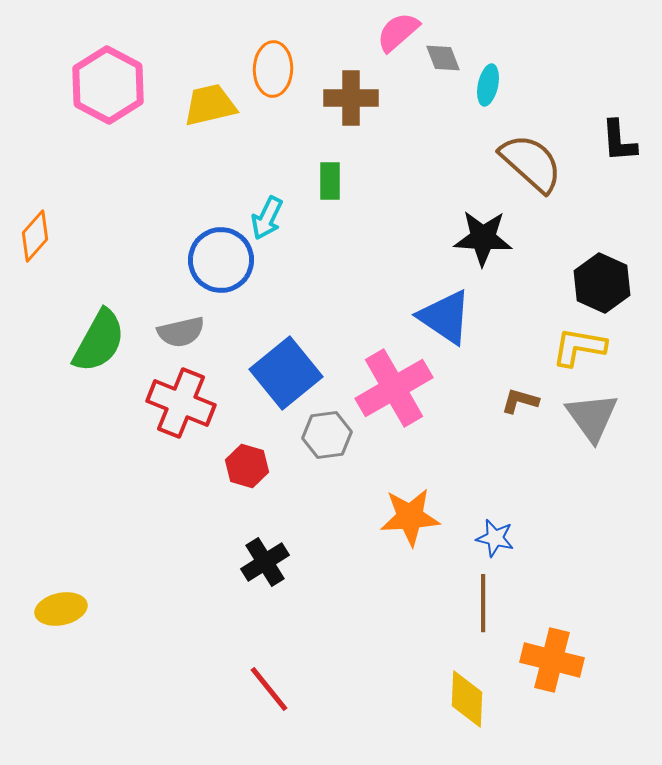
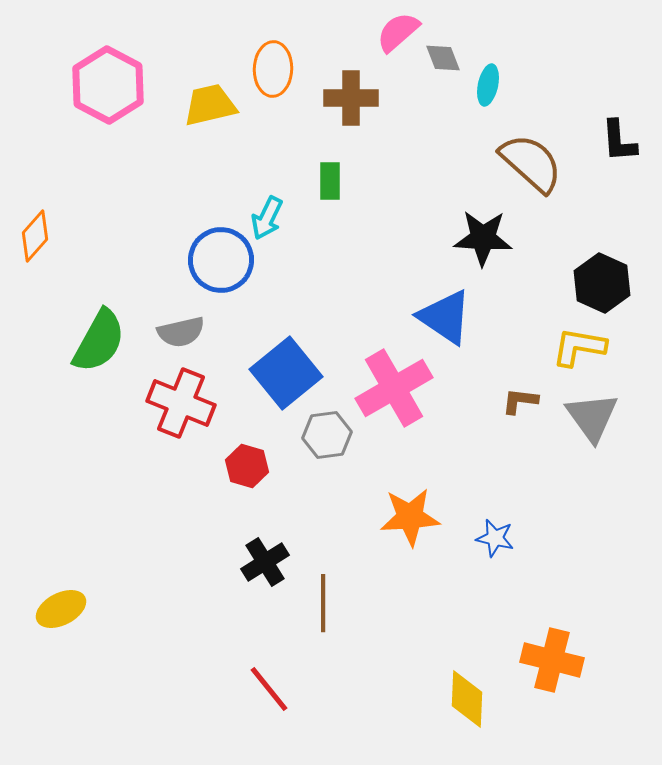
brown L-shape: rotated 9 degrees counterclockwise
brown line: moved 160 px left
yellow ellipse: rotated 15 degrees counterclockwise
